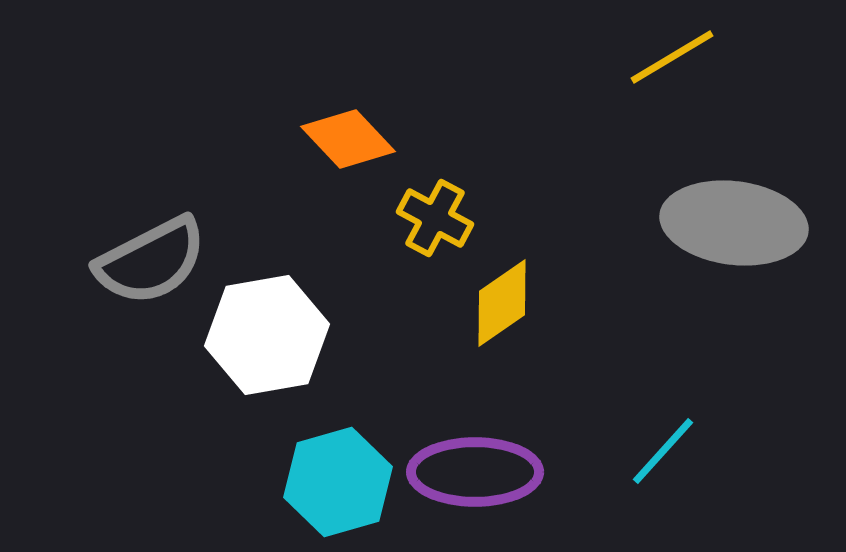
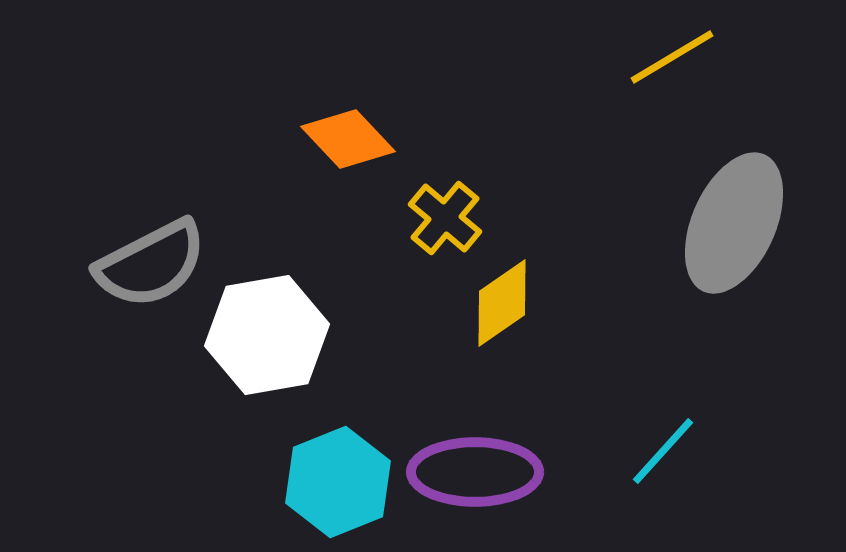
yellow cross: moved 10 px right; rotated 12 degrees clockwise
gray ellipse: rotated 73 degrees counterclockwise
gray semicircle: moved 3 px down
cyan hexagon: rotated 6 degrees counterclockwise
